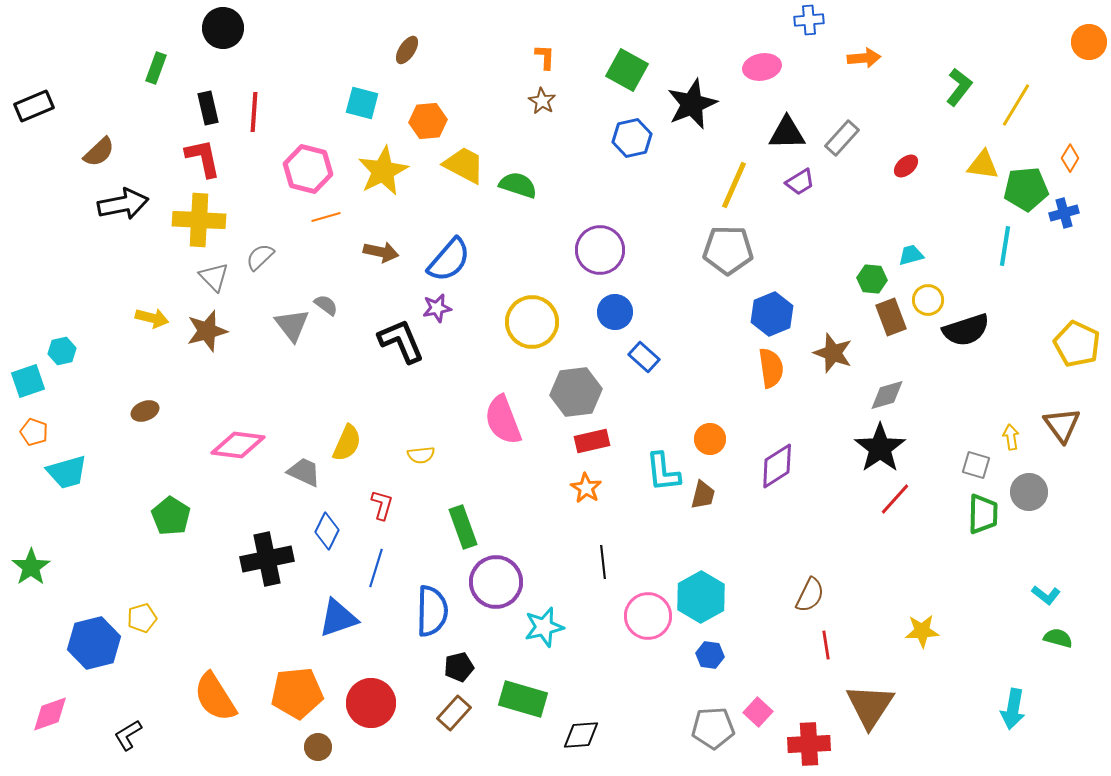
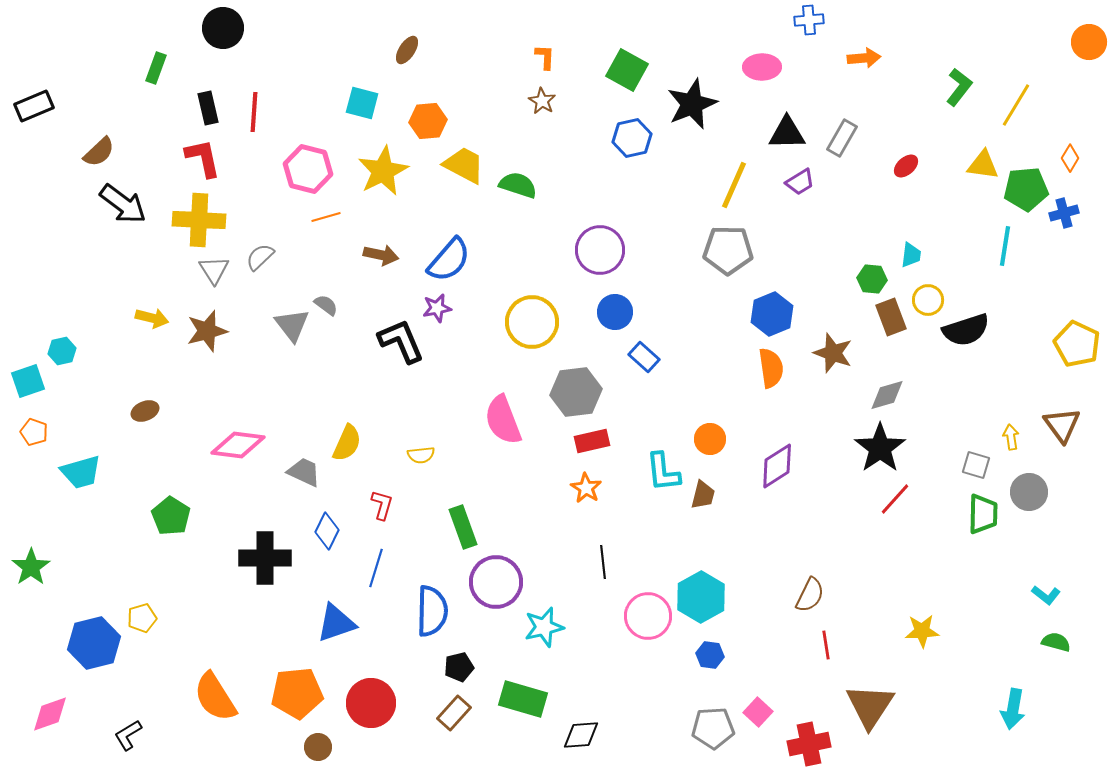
pink ellipse at (762, 67): rotated 9 degrees clockwise
gray rectangle at (842, 138): rotated 12 degrees counterclockwise
black arrow at (123, 204): rotated 48 degrees clockwise
brown arrow at (381, 252): moved 3 px down
cyan trapezoid at (911, 255): rotated 112 degrees clockwise
gray triangle at (214, 277): moved 7 px up; rotated 12 degrees clockwise
cyan trapezoid at (67, 472): moved 14 px right
black cross at (267, 559): moved 2 px left, 1 px up; rotated 12 degrees clockwise
blue triangle at (338, 618): moved 2 px left, 5 px down
green semicircle at (1058, 638): moved 2 px left, 4 px down
red cross at (809, 744): rotated 9 degrees counterclockwise
